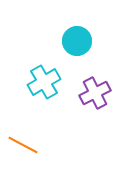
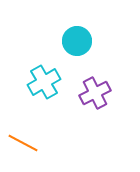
orange line: moved 2 px up
